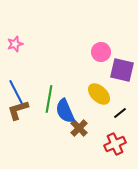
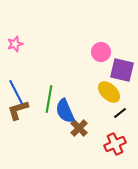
yellow ellipse: moved 10 px right, 2 px up
